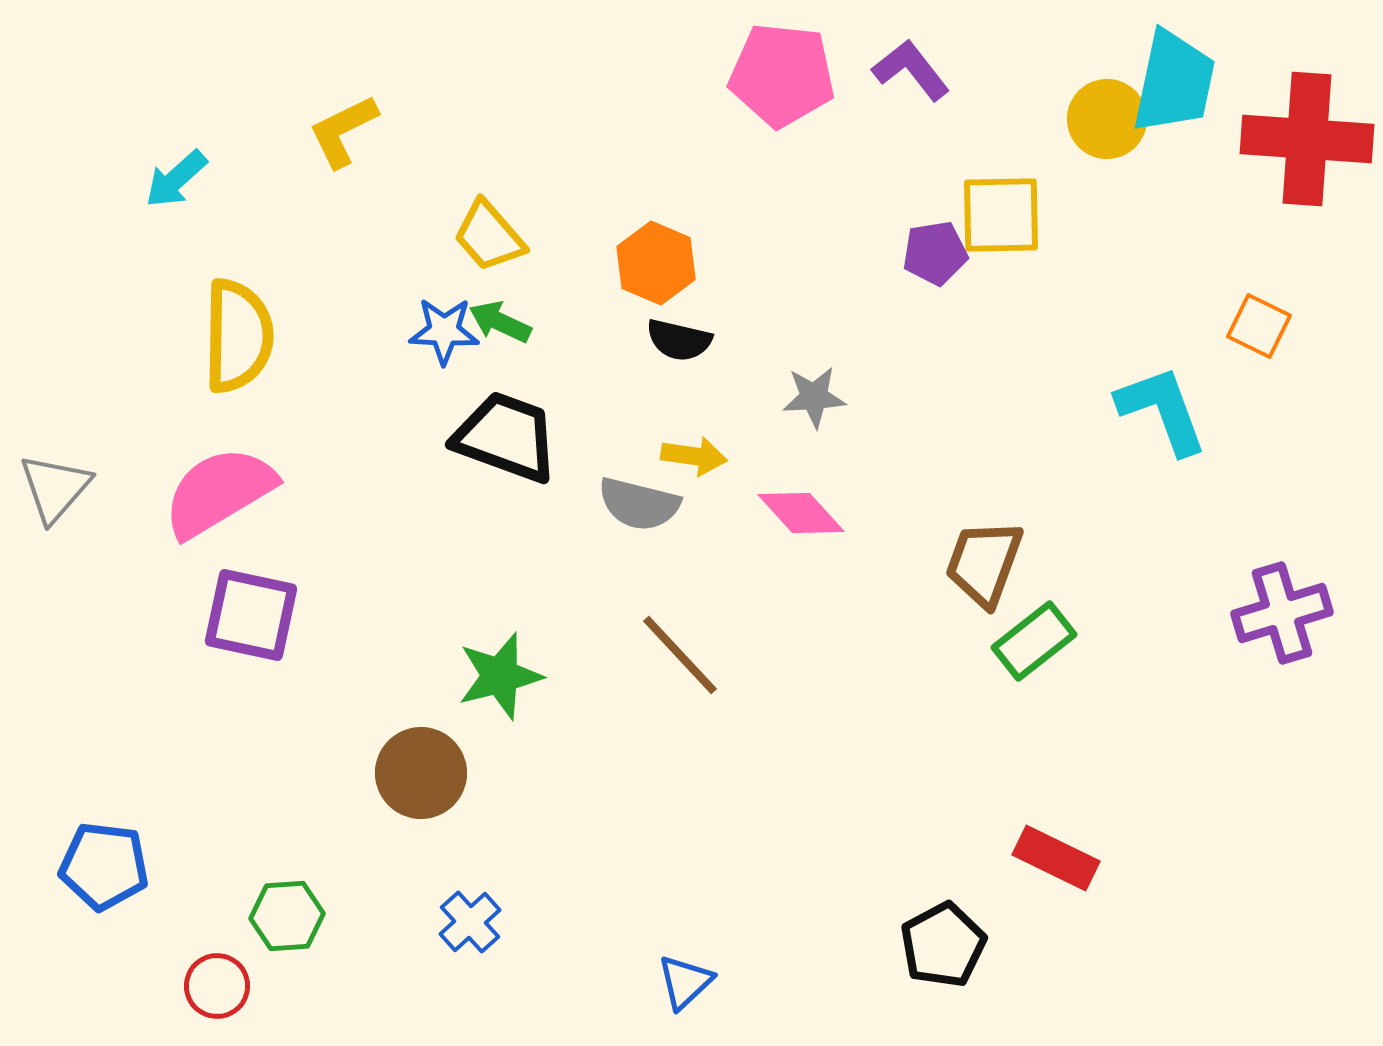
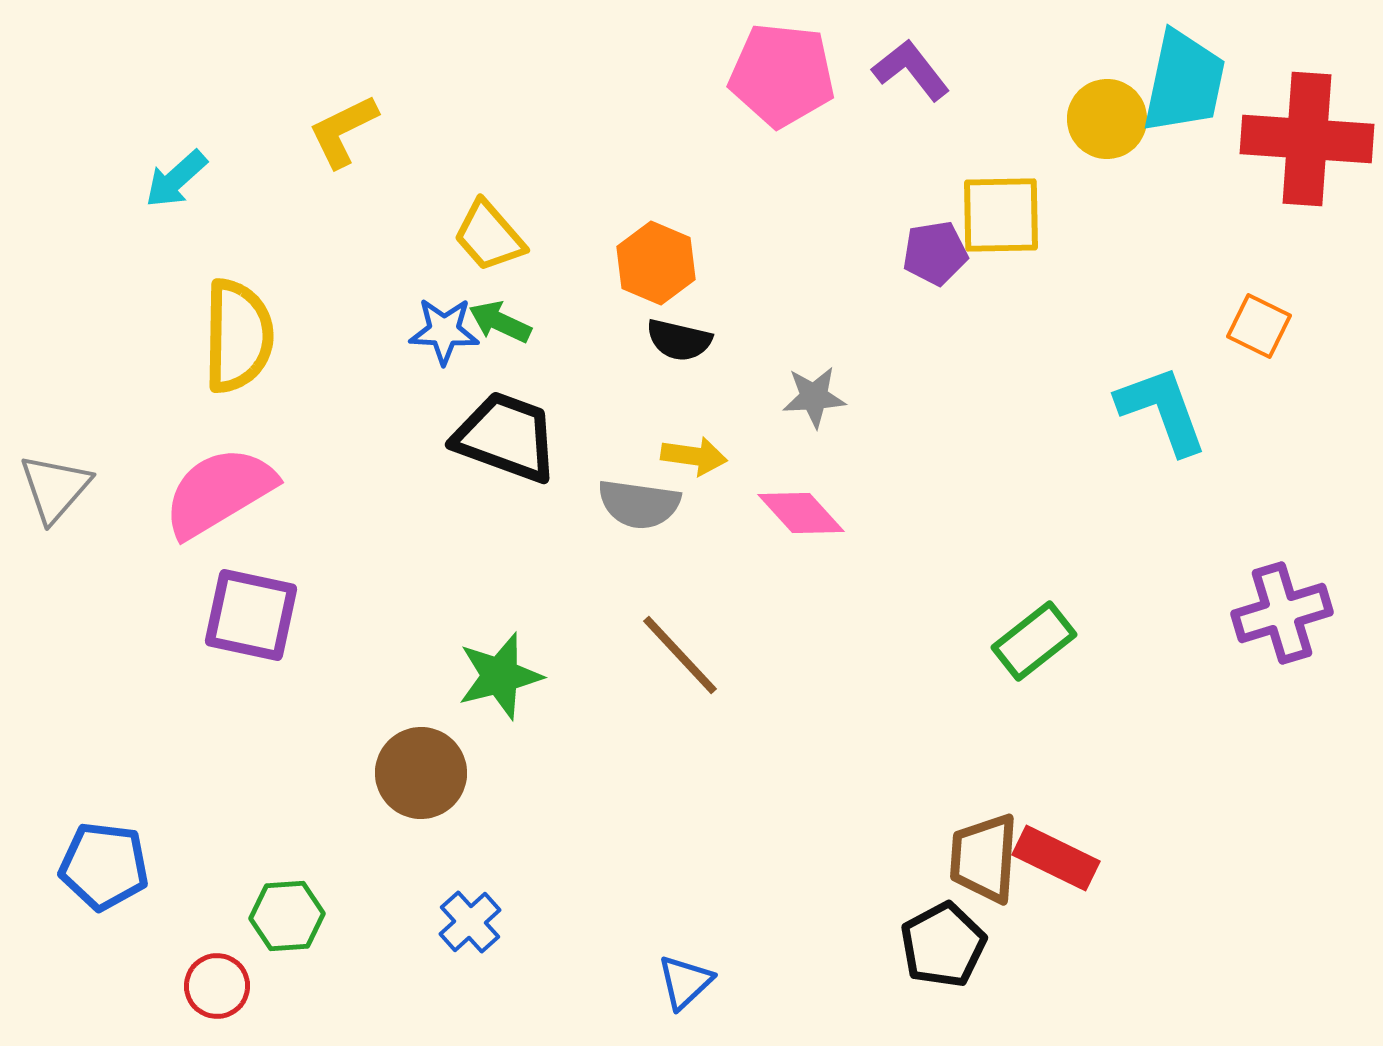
cyan trapezoid: moved 10 px right
gray semicircle: rotated 6 degrees counterclockwise
brown trapezoid: moved 295 px down; rotated 16 degrees counterclockwise
